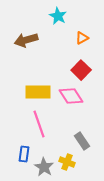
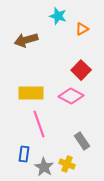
cyan star: rotated 12 degrees counterclockwise
orange triangle: moved 9 px up
yellow rectangle: moved 7 px left, 1 px down
pink diamond: rotated 30 degrees counterclockwise
yellow cross: moved 2 px down
